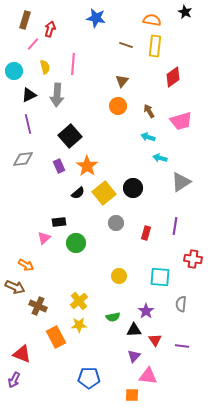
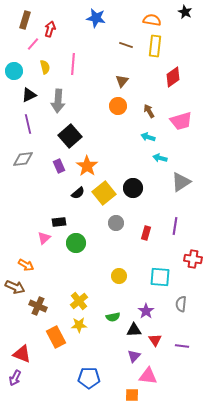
gray arrow at (57, 95): moved 1 px right, 6 px down
purple arrow at (14, 380): moved 1 px right, 2 px up
